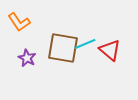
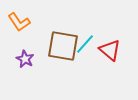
cyan line: rotated 25 degrees counterclockwise
brown square: moved 2 px up
purple star: moved 2 px left, 1 px down
